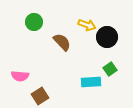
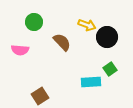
pink semicircle: moved 26 px up
